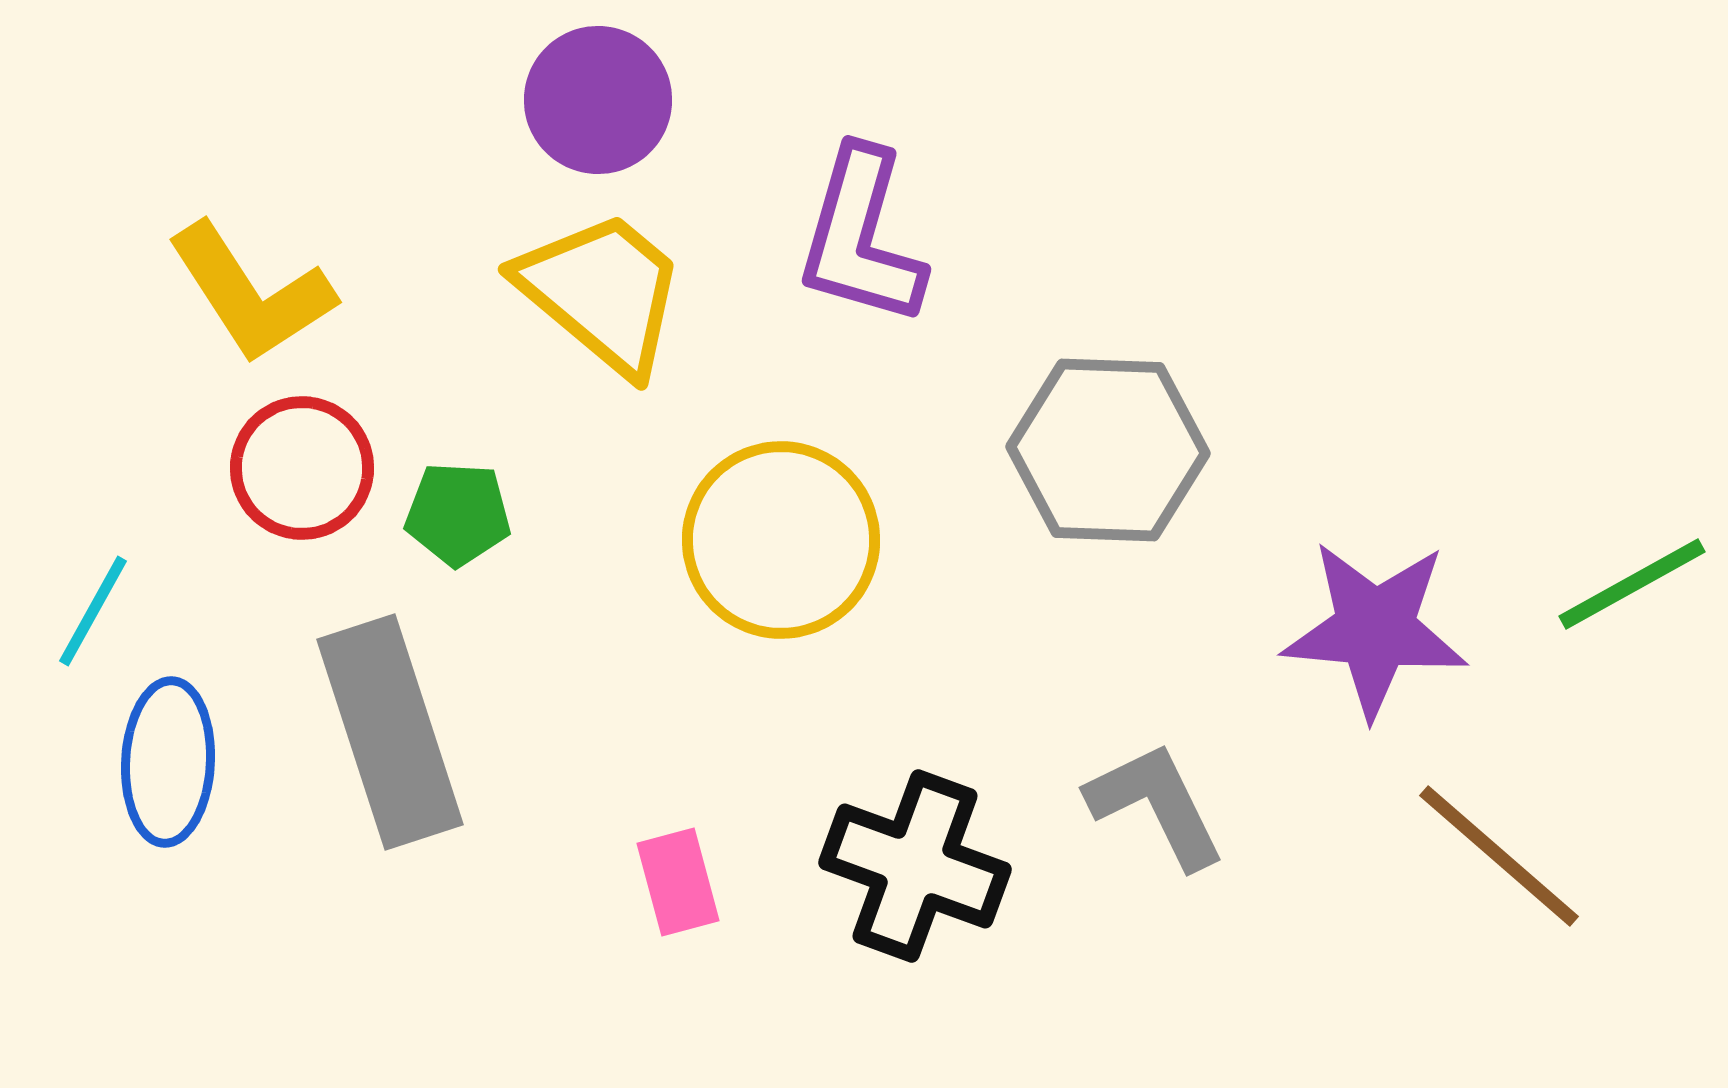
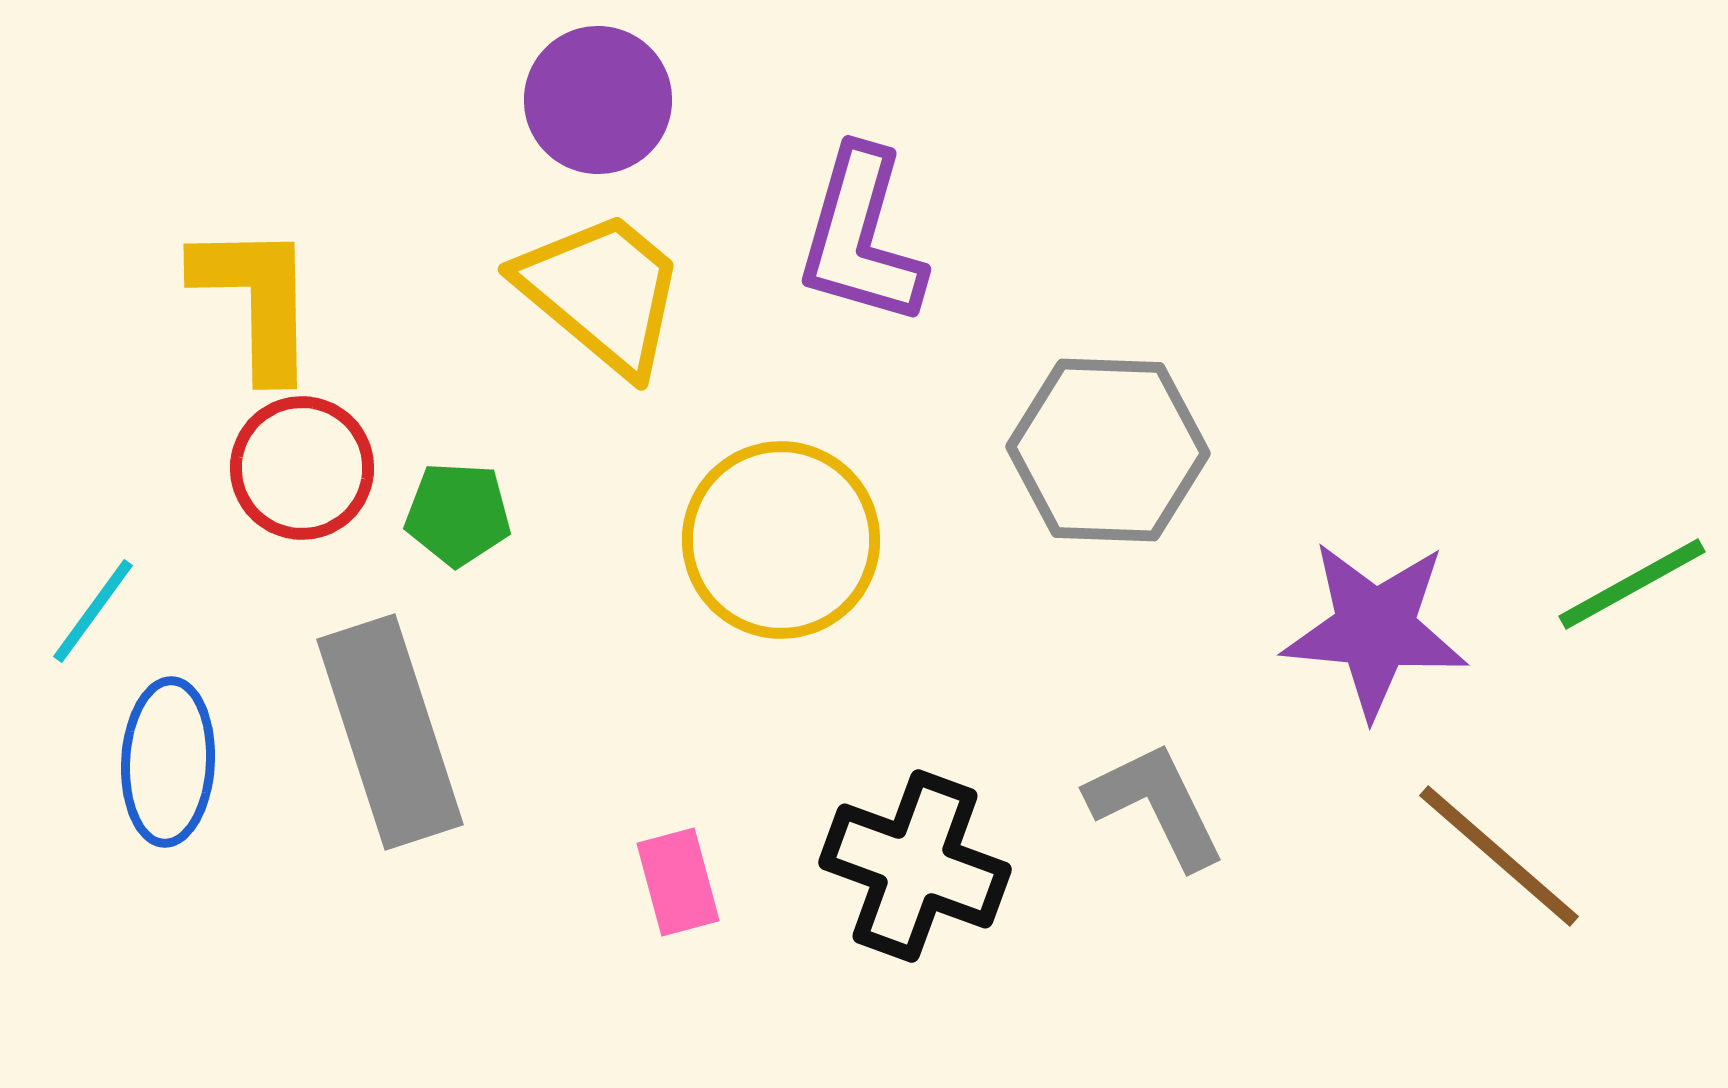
yellow L-shape: moved 5 px right, 7 px down; rotated 148 degrees counterclockwise
cyan line: rotated 7 degrees clockwise
